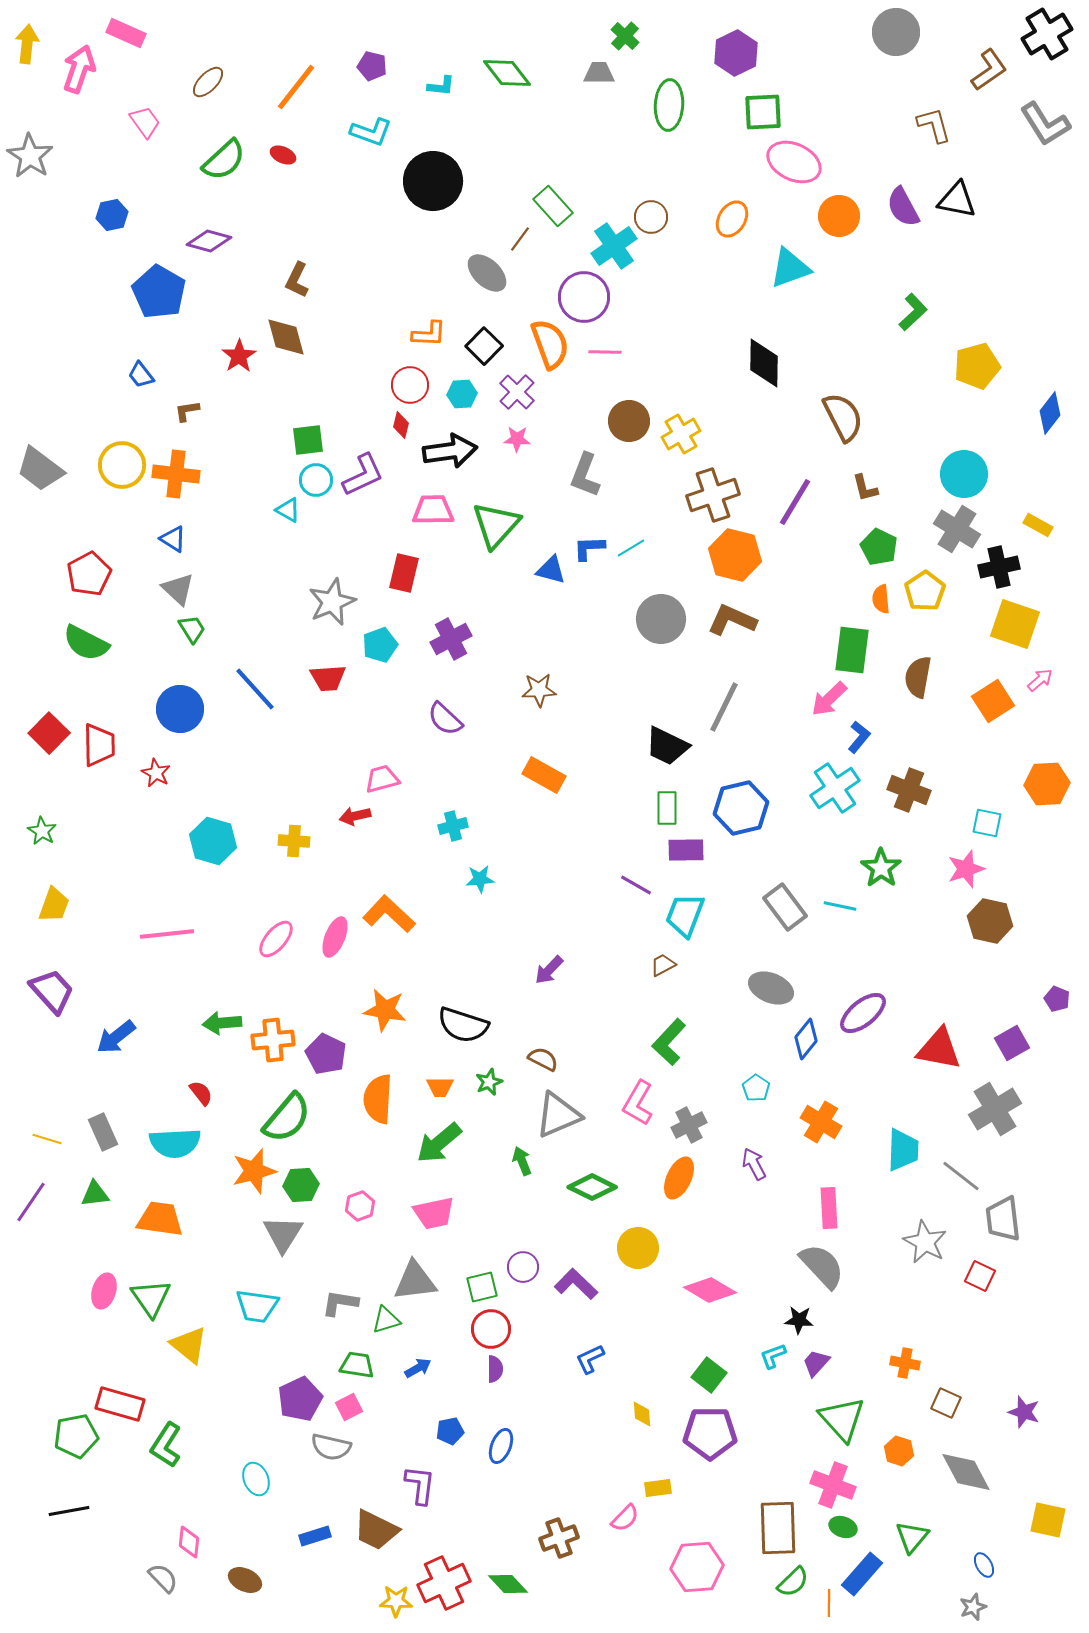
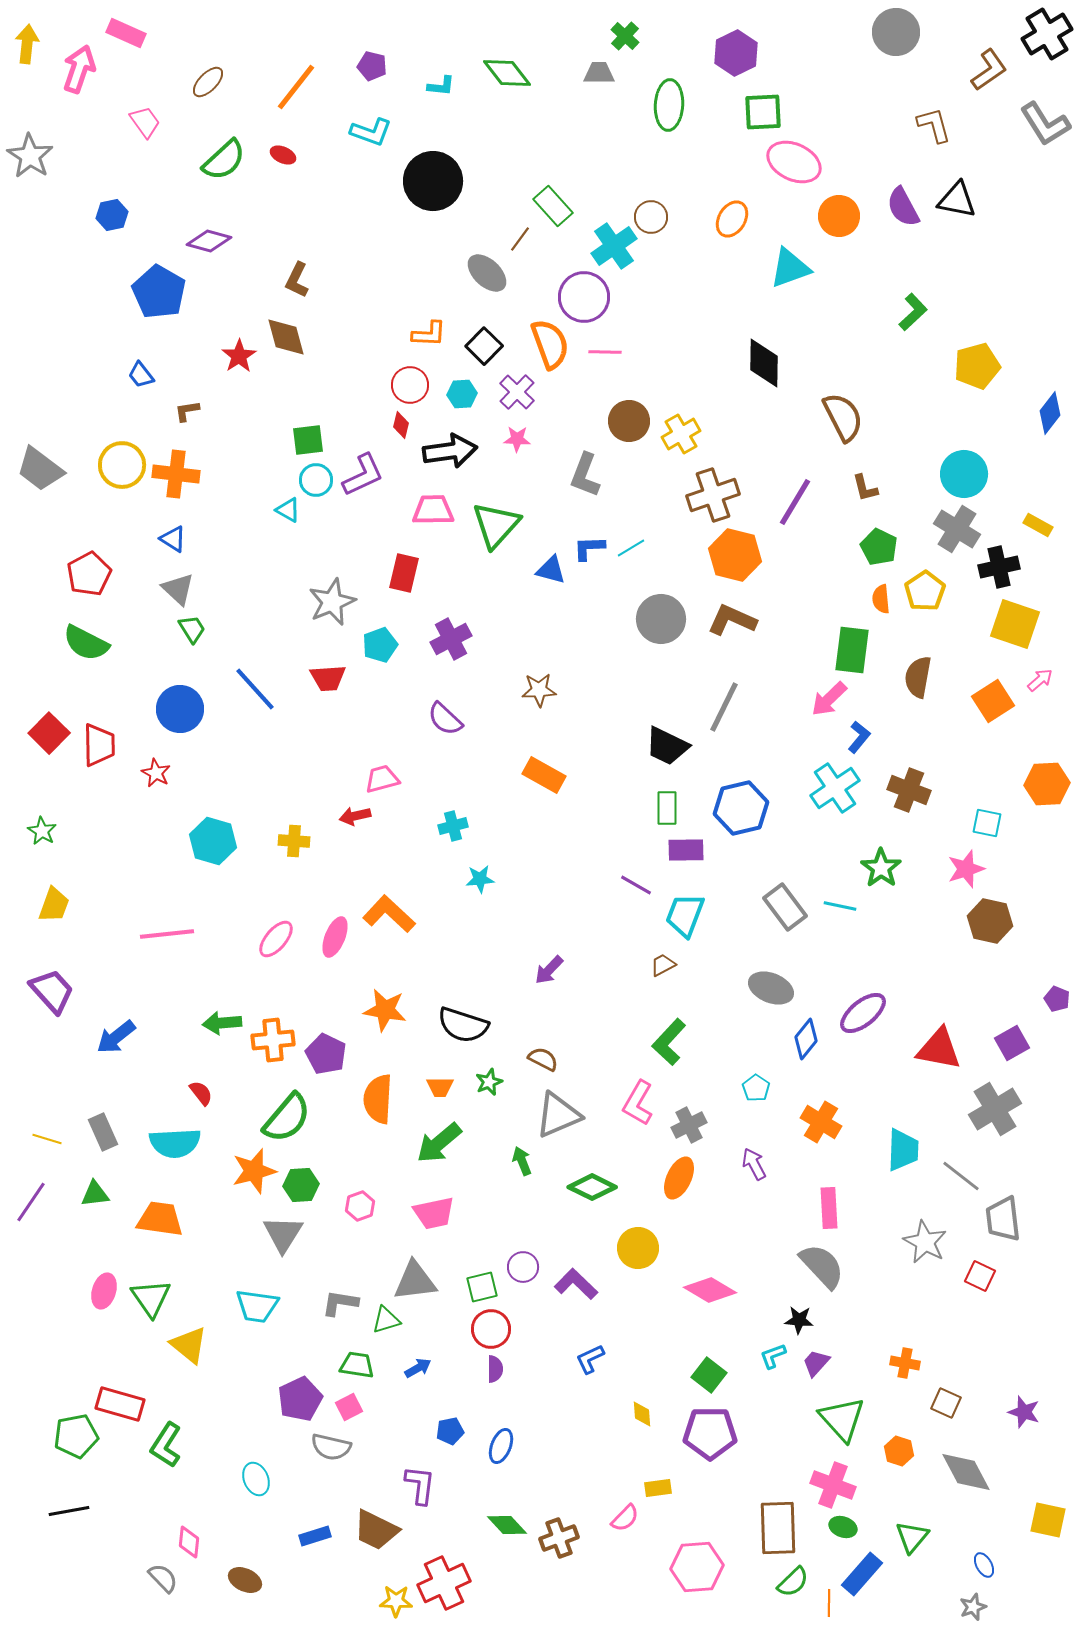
green diamond at (508, 1584): moved 1 px left, 59 px up
